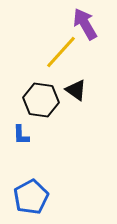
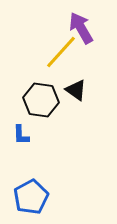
purple arrow: moved 4 px left, 4 px down
